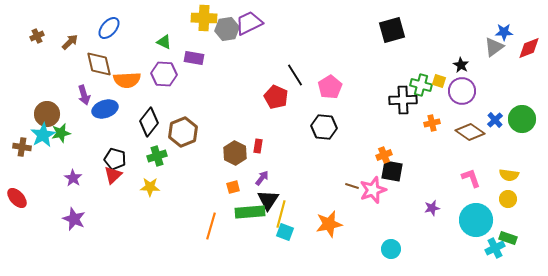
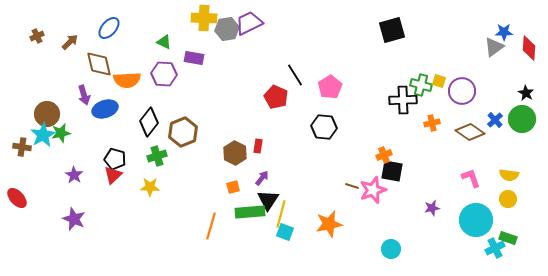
red diamond at (529, 48): rotated 65 degrees counterclockwise
black star at (461, 65): moved 65 px right, 28 px down
purple star at (73, 178): moved 1 px right, 3 px up
